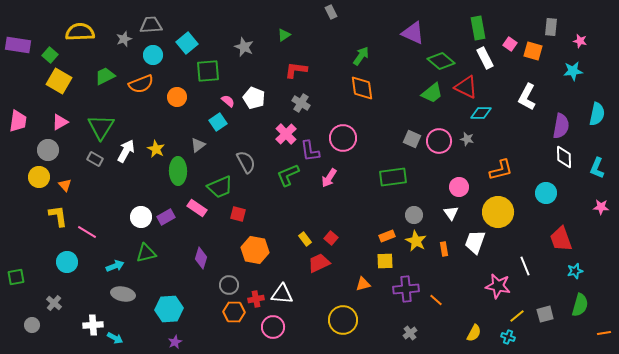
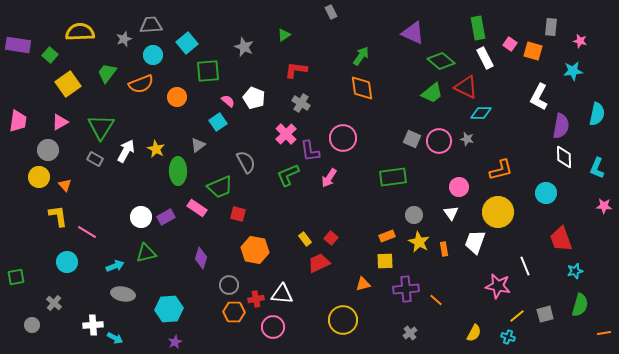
green trapezoid at (105, 76): moved 2 px right, 3 px up; rotated 25 degrees counterclockwise
yellow square at (59, 81): moved 9 px right, 3 px down; rotated 25 degrees clockwise
white L-shape at (527, 97): moved 12 px right
pink star at (601, 207): moved 3 px right, 1 px up
yellow star at (416, 241): moved 3 px right, 1 px down
